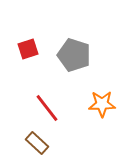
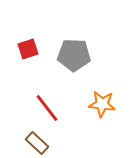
gray pentagon: rotated 16 degrees counterclockwise
orange star: rotated 8 degrees clockwise
